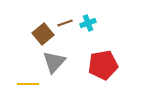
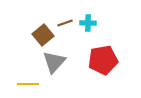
cyan cross: rotated 21 degrees clockwise
brown square: moved 1 px down
red pentagon: moved 5 px up
